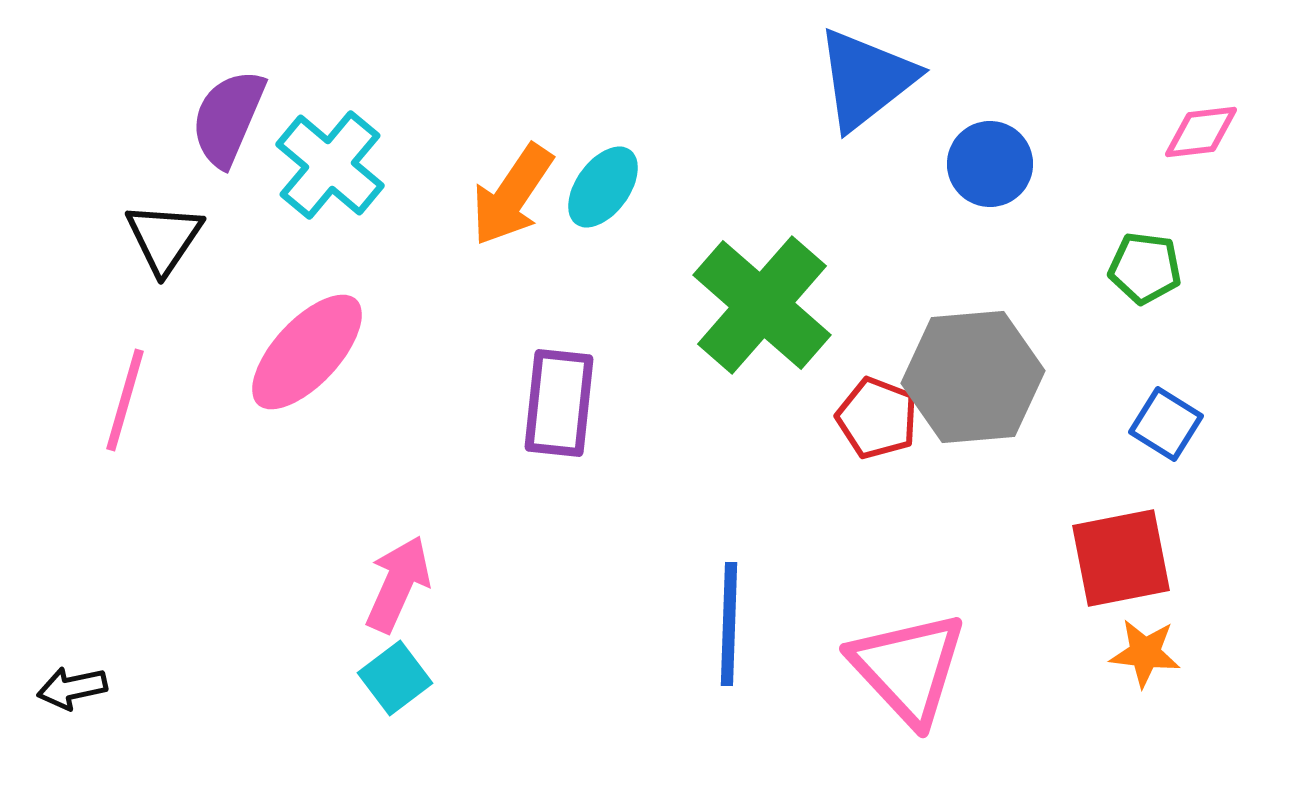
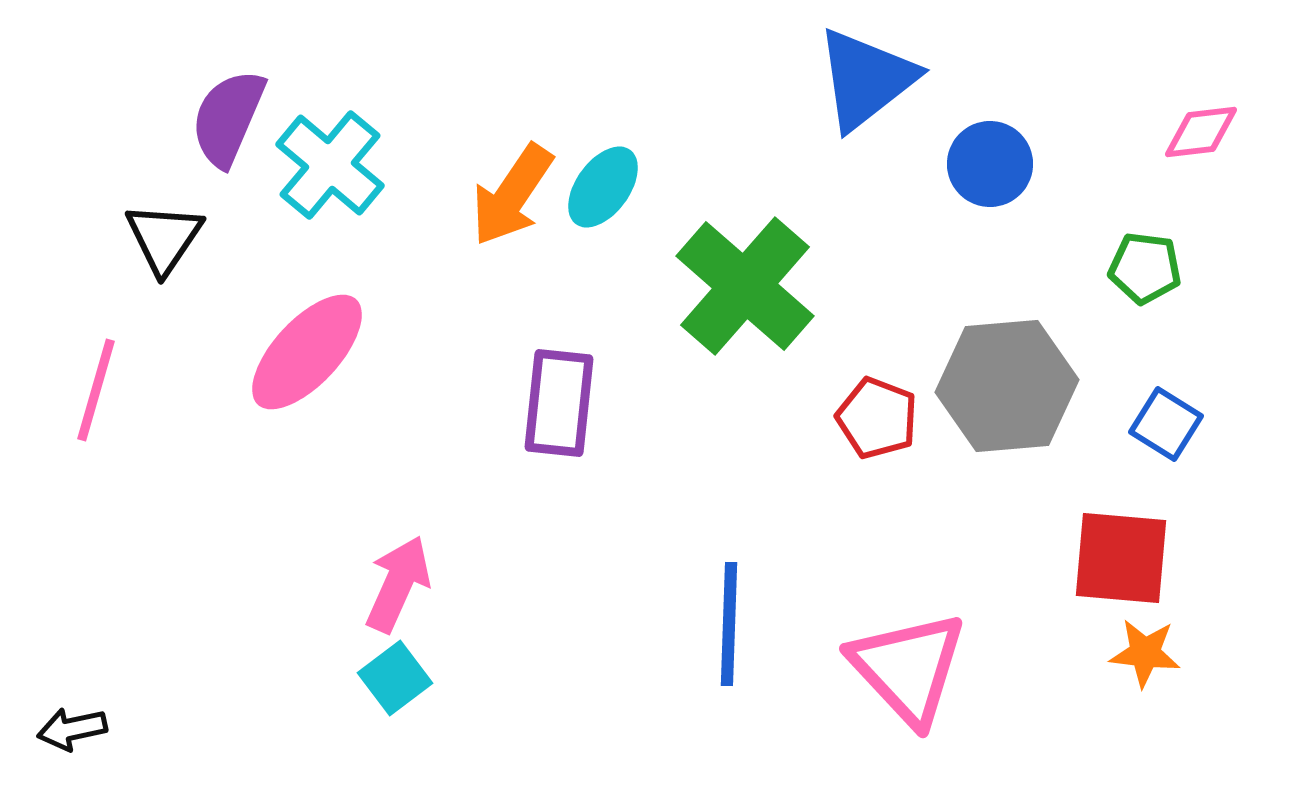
green cross: moved 17 px left, 19 px up
gray hexagon: moved 34 px right, 9 px down
pink line: moved 29 px left, 10 px up
red square: rotated 16 degrees clockwise
black arrow: moved 41 px down
